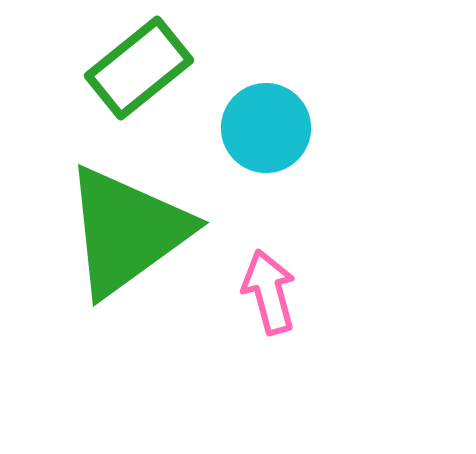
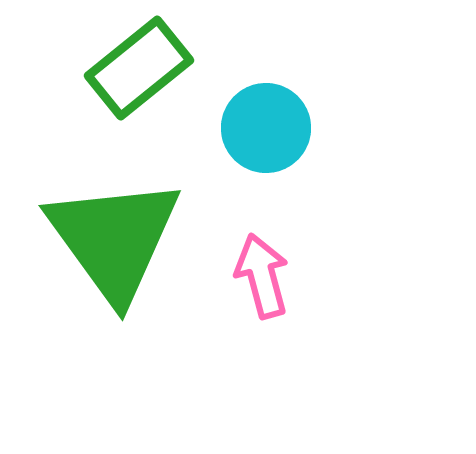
green triangle: moved 13 px left, 8 px down; rotated 30 degrees counterclockwise
pink arrow: moved 7 px left, 16 px up
